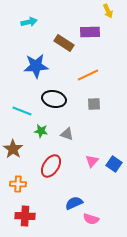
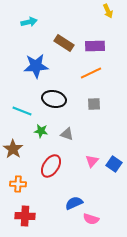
purple rectangle: moved 5 px right, 14 px down
orange line: moved 3 px right, 2 px up
